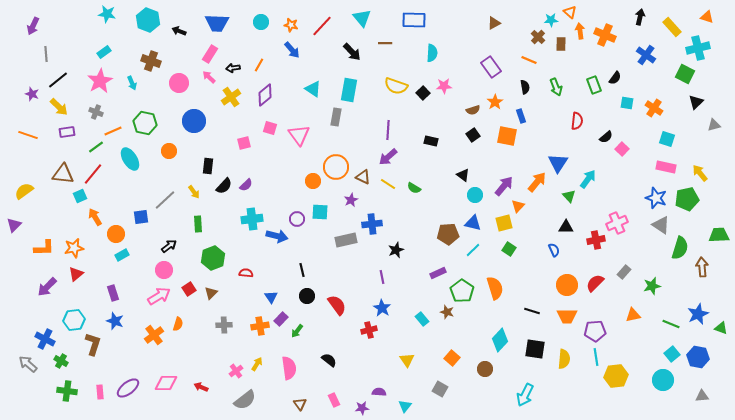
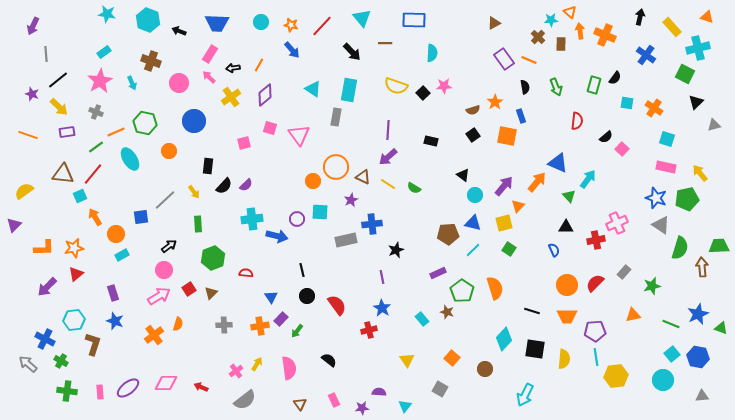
purple rectangle at (491, 67): moved 13 px right, 8 px up
green rectangle at (594, 85): rotated 36 degrees clockwise
orange line at (113, 131): moved 3 px right, 1 px down
blue triangle at (558, 163): rotated 40 degrees counterclockwise
green trapezoid at (719, 235): moved 11 px down
cyan diamond at (500, 340): moved 4 px right, 1 px up
